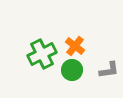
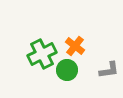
green circle: moved 5 px left
